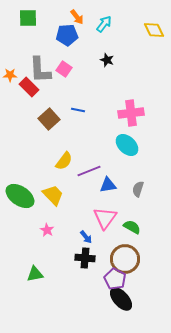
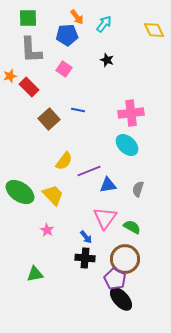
gray L-shape: moved 9 px left, 20 px up
orange star: moved 1 px down; rotated 16 degrees counterclockwise
green ellipse: moved 4 px up
